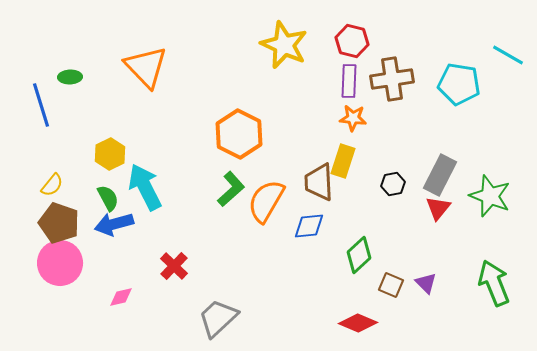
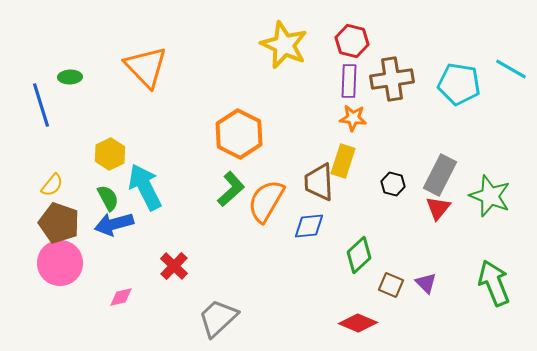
cyan line: moved 3 px right, 14 px down
black hexagon: rotated 25 degrees clockwise
